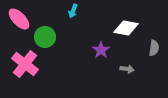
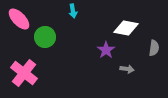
cyan arrow: rotated 32 degrees counterclockwise
purple star: moved 5 px right
pink cross: moved 1 px left, 9 px down
